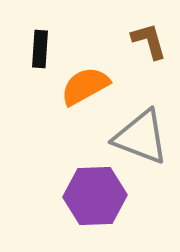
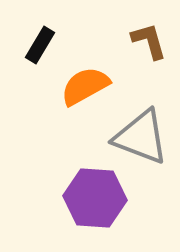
black rectangle: moved 4 px up; rotated 27 degrees clockwise
purple hexagon: moved 2 px down; rotated 6 degrees clockwise
